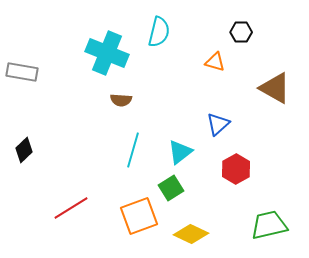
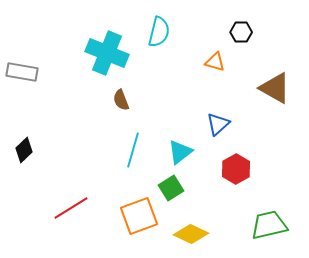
brown semicircle: rotated 65 degrees clockwise
